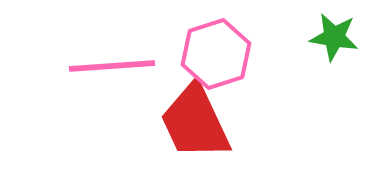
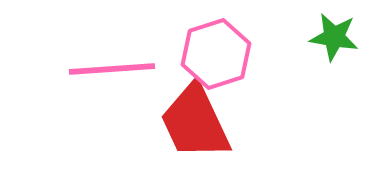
pink line: moved 3 px down
